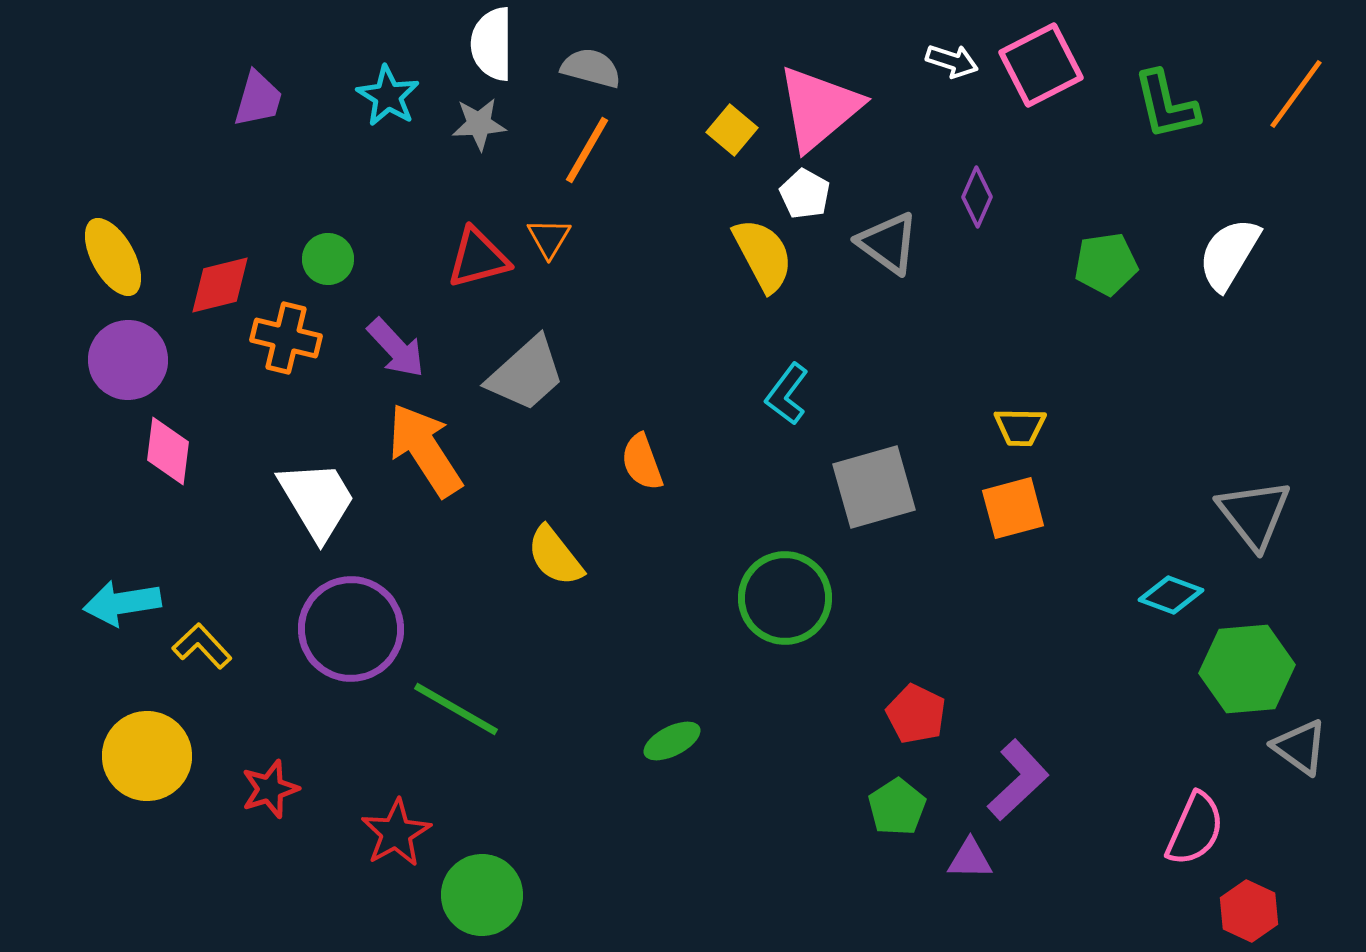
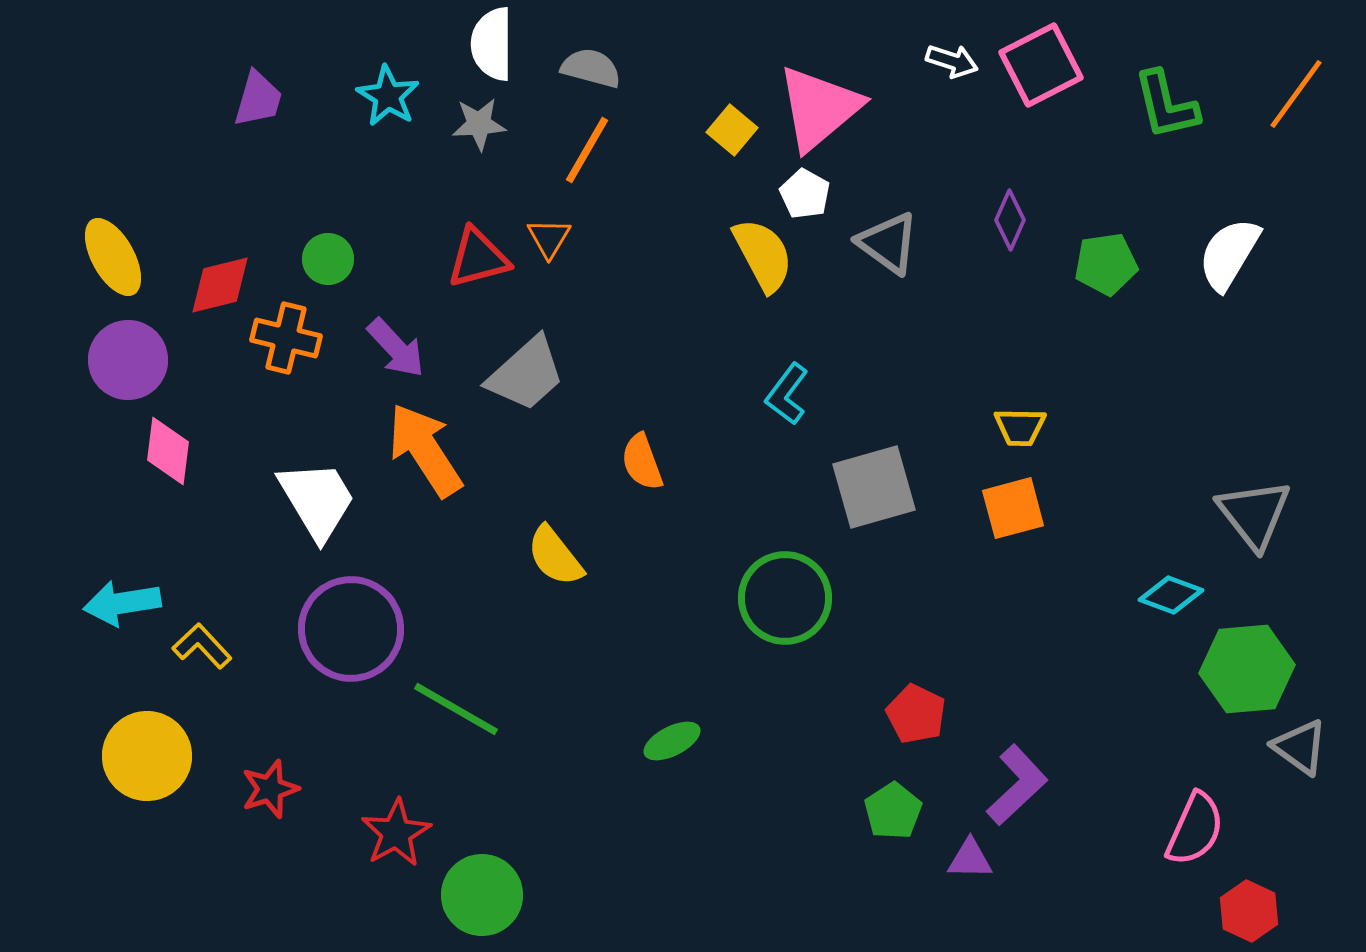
purple diamond at (977, 197): moved 33 px right, 23 px down
purple L-shape at (1018, 780): moved 1 px left, 5 px down
green pentagon at (897, 807): moved 4 px left, 4 px down
